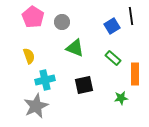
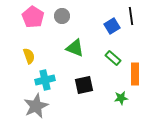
gray circle: moved 6 px up
